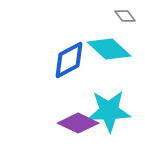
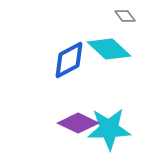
cyan star: moved 18 px down
